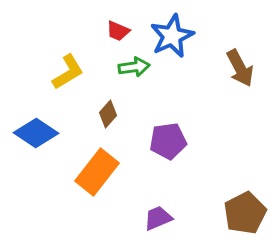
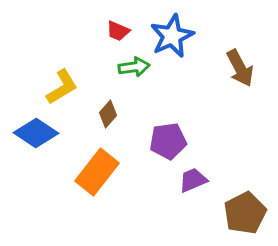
yellow L-shape: moved 6 px left, 15 px down
purple trapezoid: moved 35 px right, 38 px up
